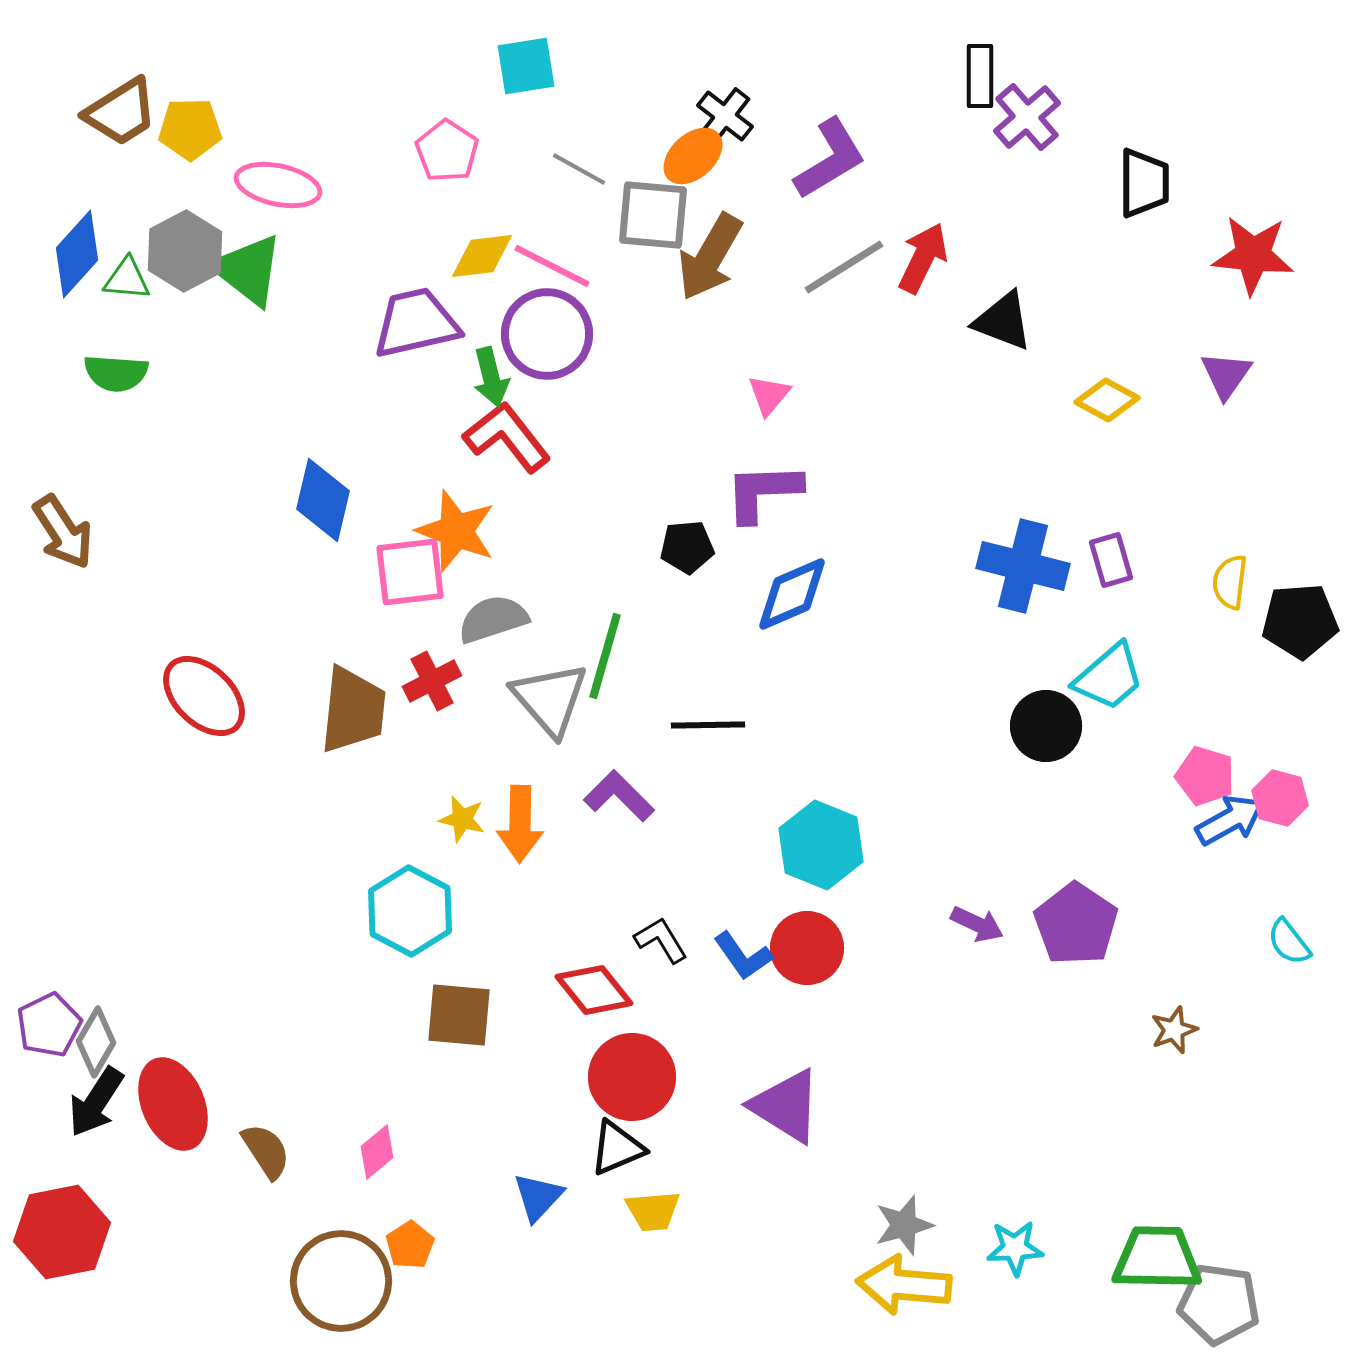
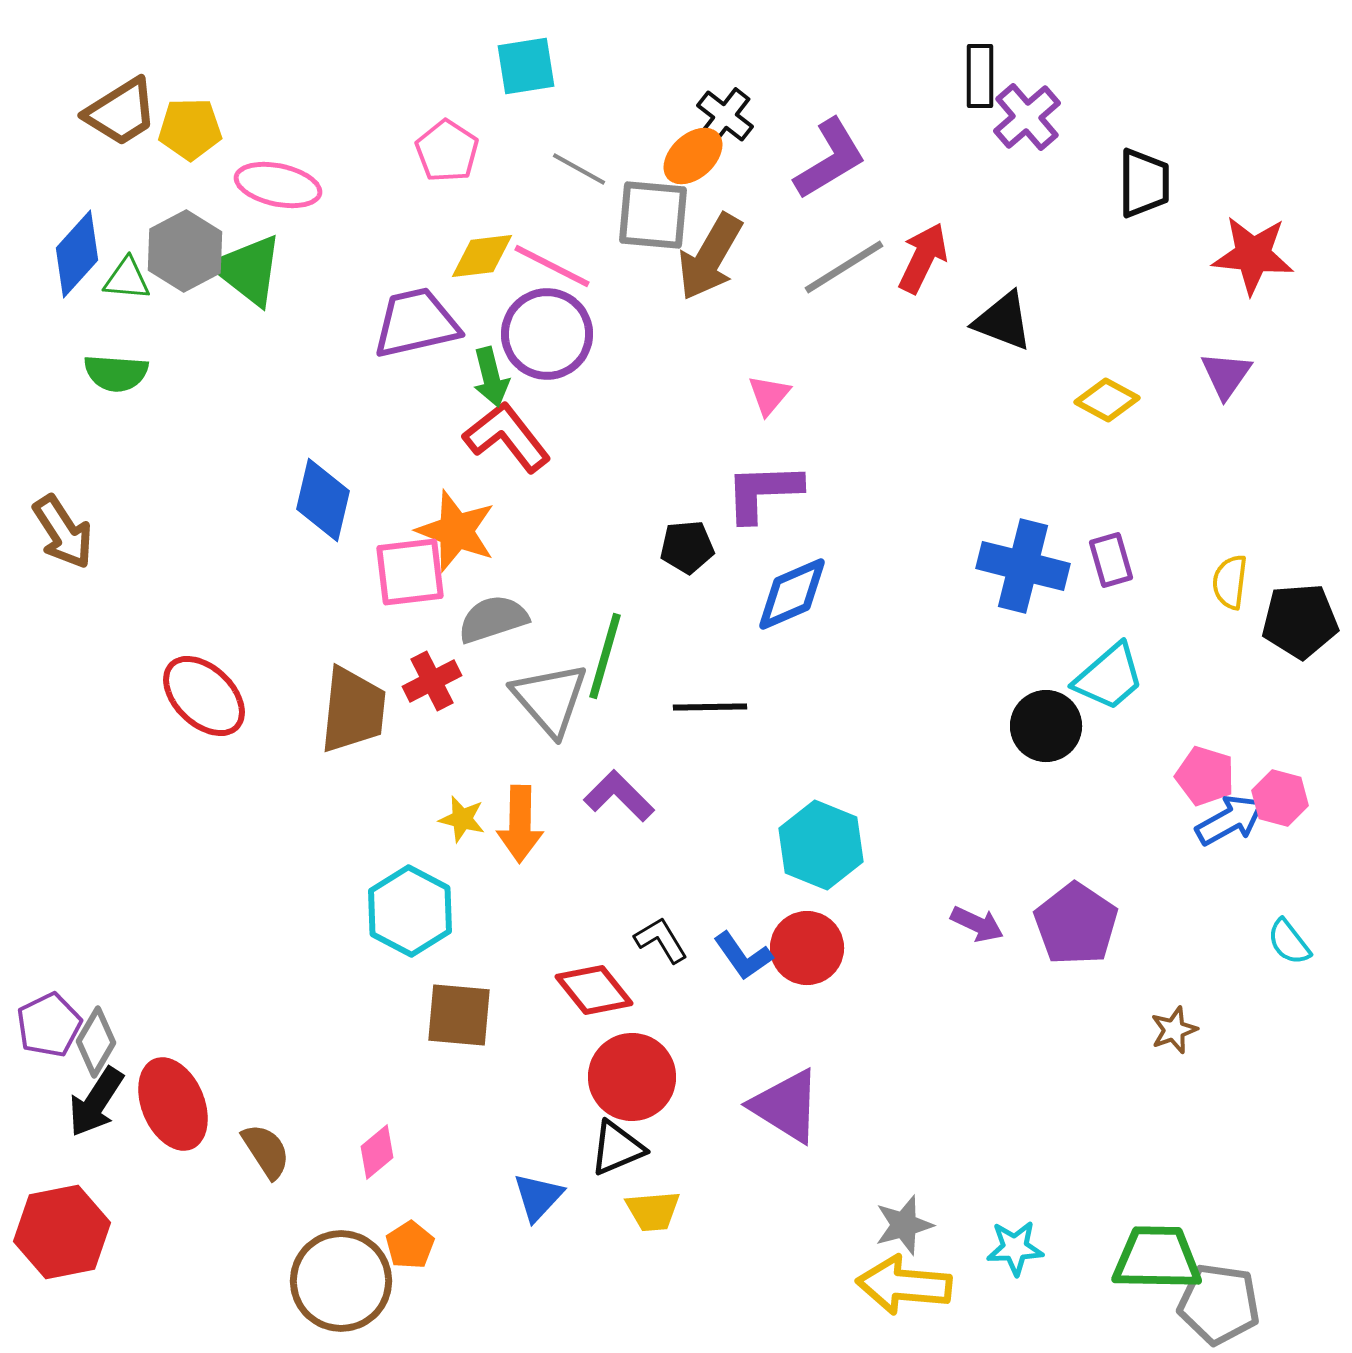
black line at (708, 725): moved 2 px right, 18 px up
